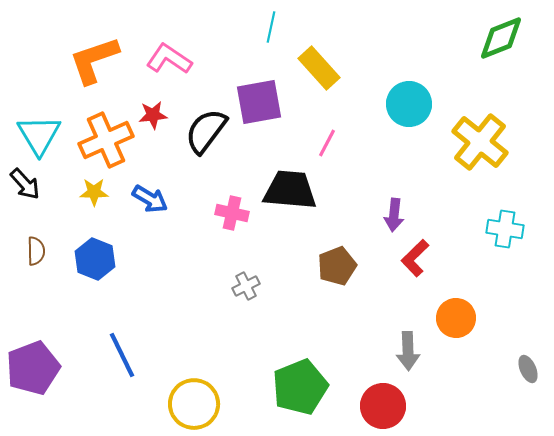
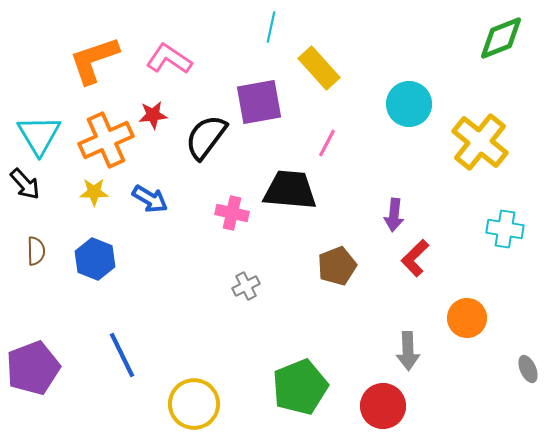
black semicircle: moved 6 px down
orange circle: moved 11 px right
